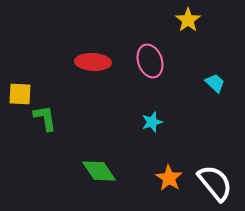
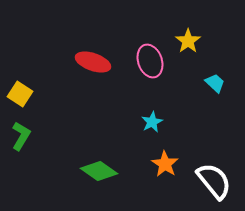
yellow star: moved 21 px down
red ellipse: rotated 16 degrees clockwise
yellow square: rotated 30 degrees clockwise
green L-shape: moved 24 px left, 18 px down; rotated 40 degrees clockwise
cyan star: rotated 10 degrees counterclockwise
green diamond: rotated 21 degrees counterclockwise
orange star: moved 4 px left, 14 px up
white semicircle: moved 1 px left, 2 px up
